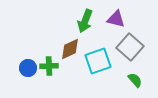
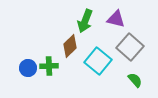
brown diamond: moved 3 px up; rotated 20 degrees counterclockwise
cyan square: rotated 32 degrees counterclockwise
